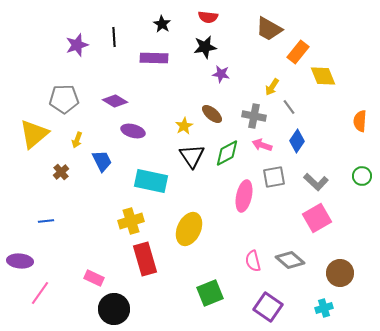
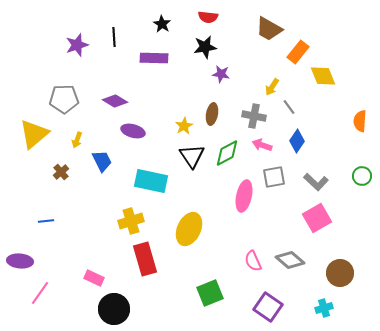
brown ellipse at (212, 114): rotated 60 degrees clockwise
pink semicircle at (253, 261): rotated 10 degrees counterclockwise
